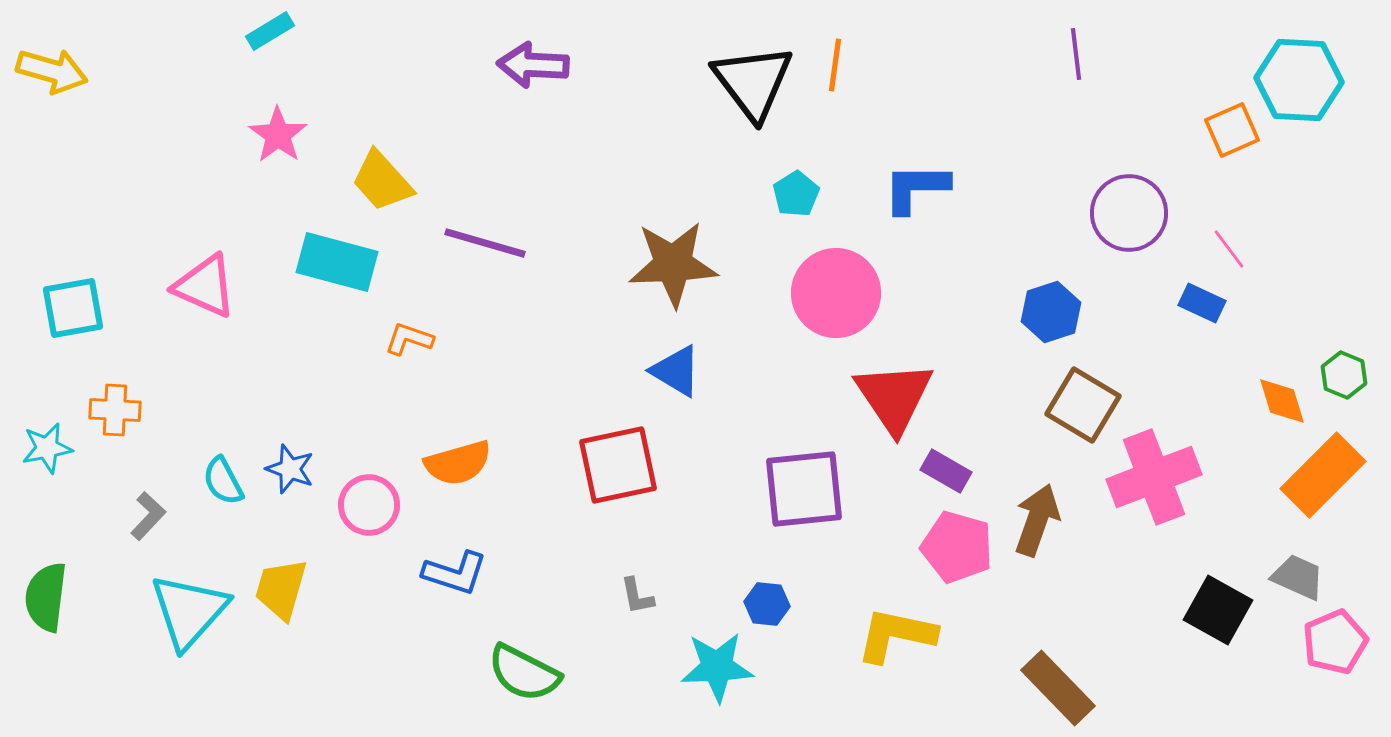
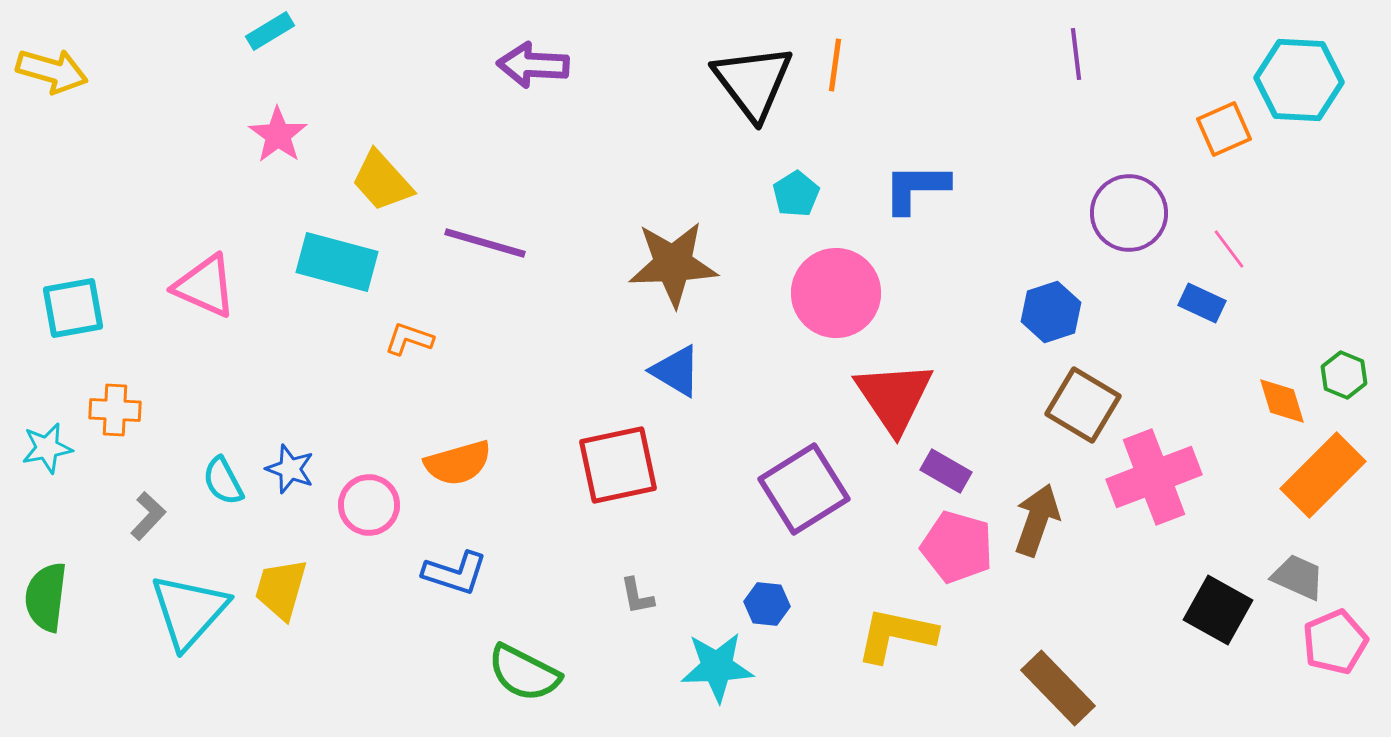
orange square at (1232, 130): moved 8 px left, 1 px up
purple square at (804, 489): rotated 26 degrees counterclockwise
